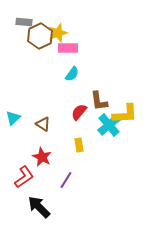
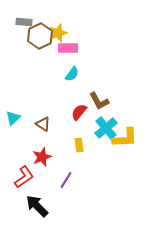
brown L-shape: rotated 20 degrees counterclockwise
yellow L-shape: moved 24 px down
cyan cross: moved 3 px left, 3 px down
red star: rotated 24 degrees clockwise
black arrow: moved 2 px left, 1 px up
